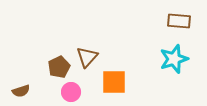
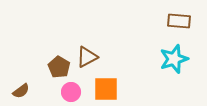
brown triangle: rotated 20 degrees clockwise
brown pentagon: rotated 15 degrees counterclockwise
orange square: moved 8 px left, 7 px down
brown semicircle: rotated 18 degrees counterclockwise
